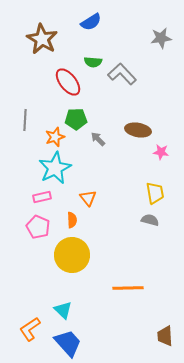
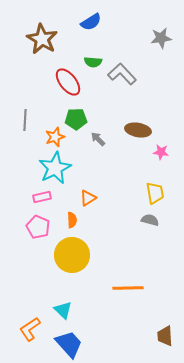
orange triangle: rotated 36 degrees clockwise
blue trapezoid: moved 1 px right, 1 px down
